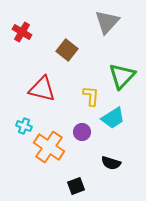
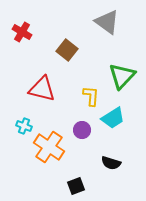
gray triangle: rotated 36 degrees counterclockwise
purple circle: moved 2 px up
